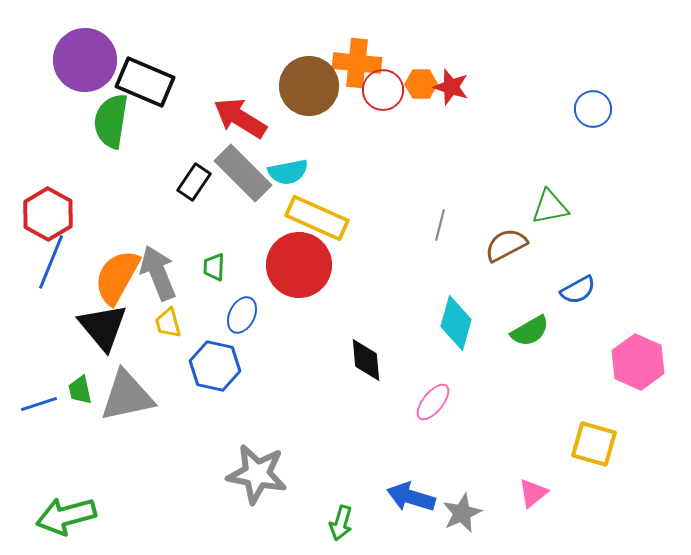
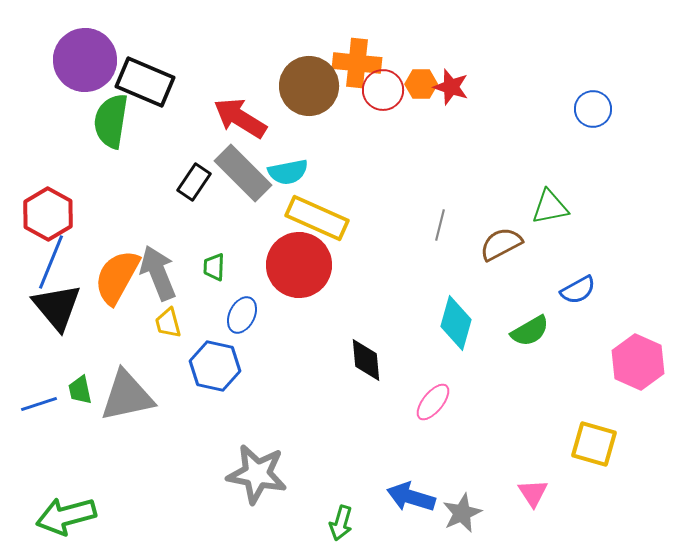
brown semicircle at (506, 245): moved 5 px left, 1 px up
black triangle at (103, 327): moved 46 px left, 20 px up
pink triangle at (533, 493): rotated 24 degrees counterclockwise
